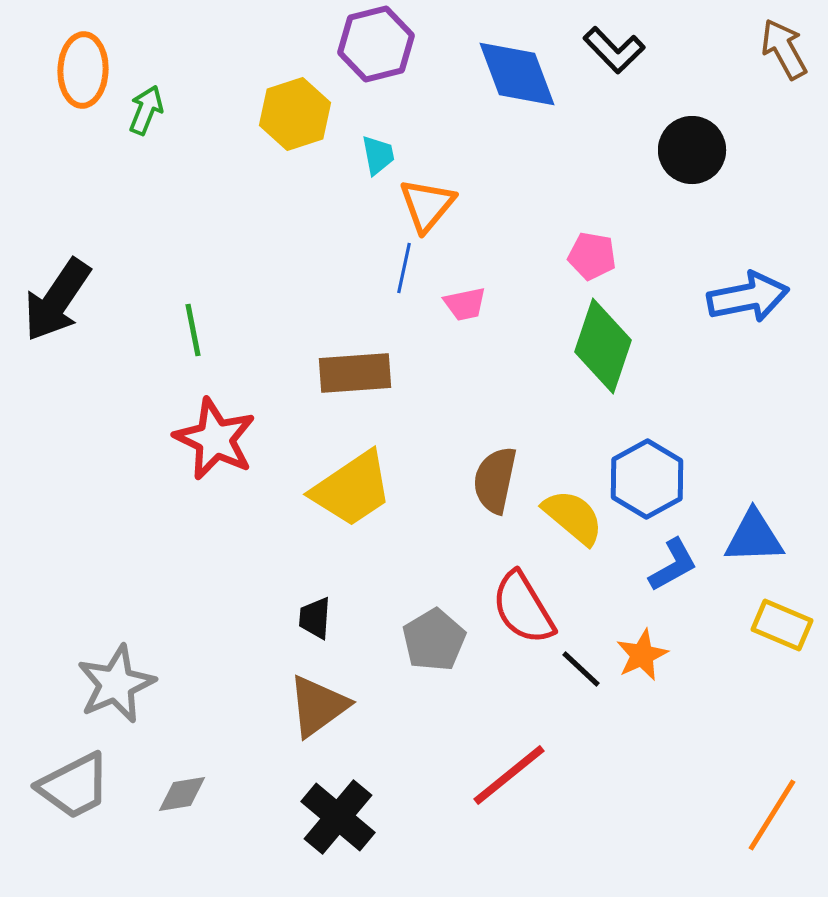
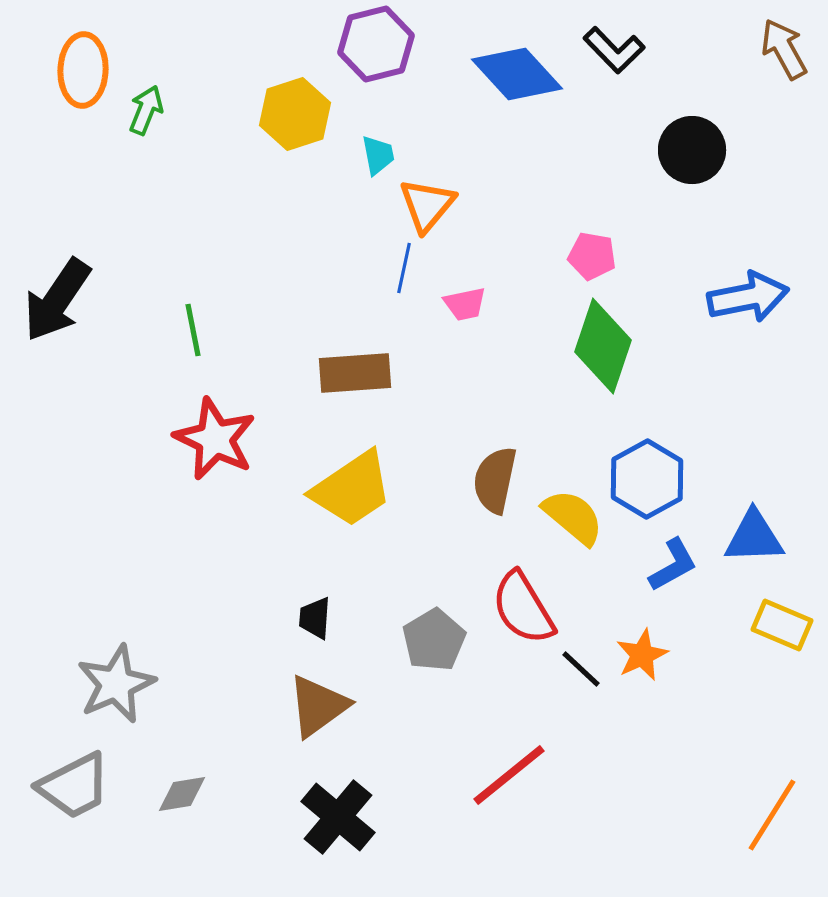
blue diamond: rotated 22 degrees counterclockwise
